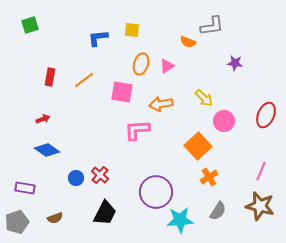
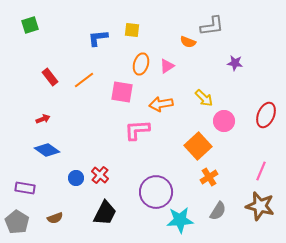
red rectangle: rotated 48 degrees counterclockwise
gray pentagon: rotated 20 degrees counterclockwise
